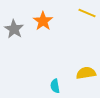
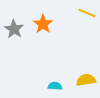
orange star: moved 3 px down
yellow semicircle: moved 7 px down
cyan semicircle: rotated 104 degrees clockwise
